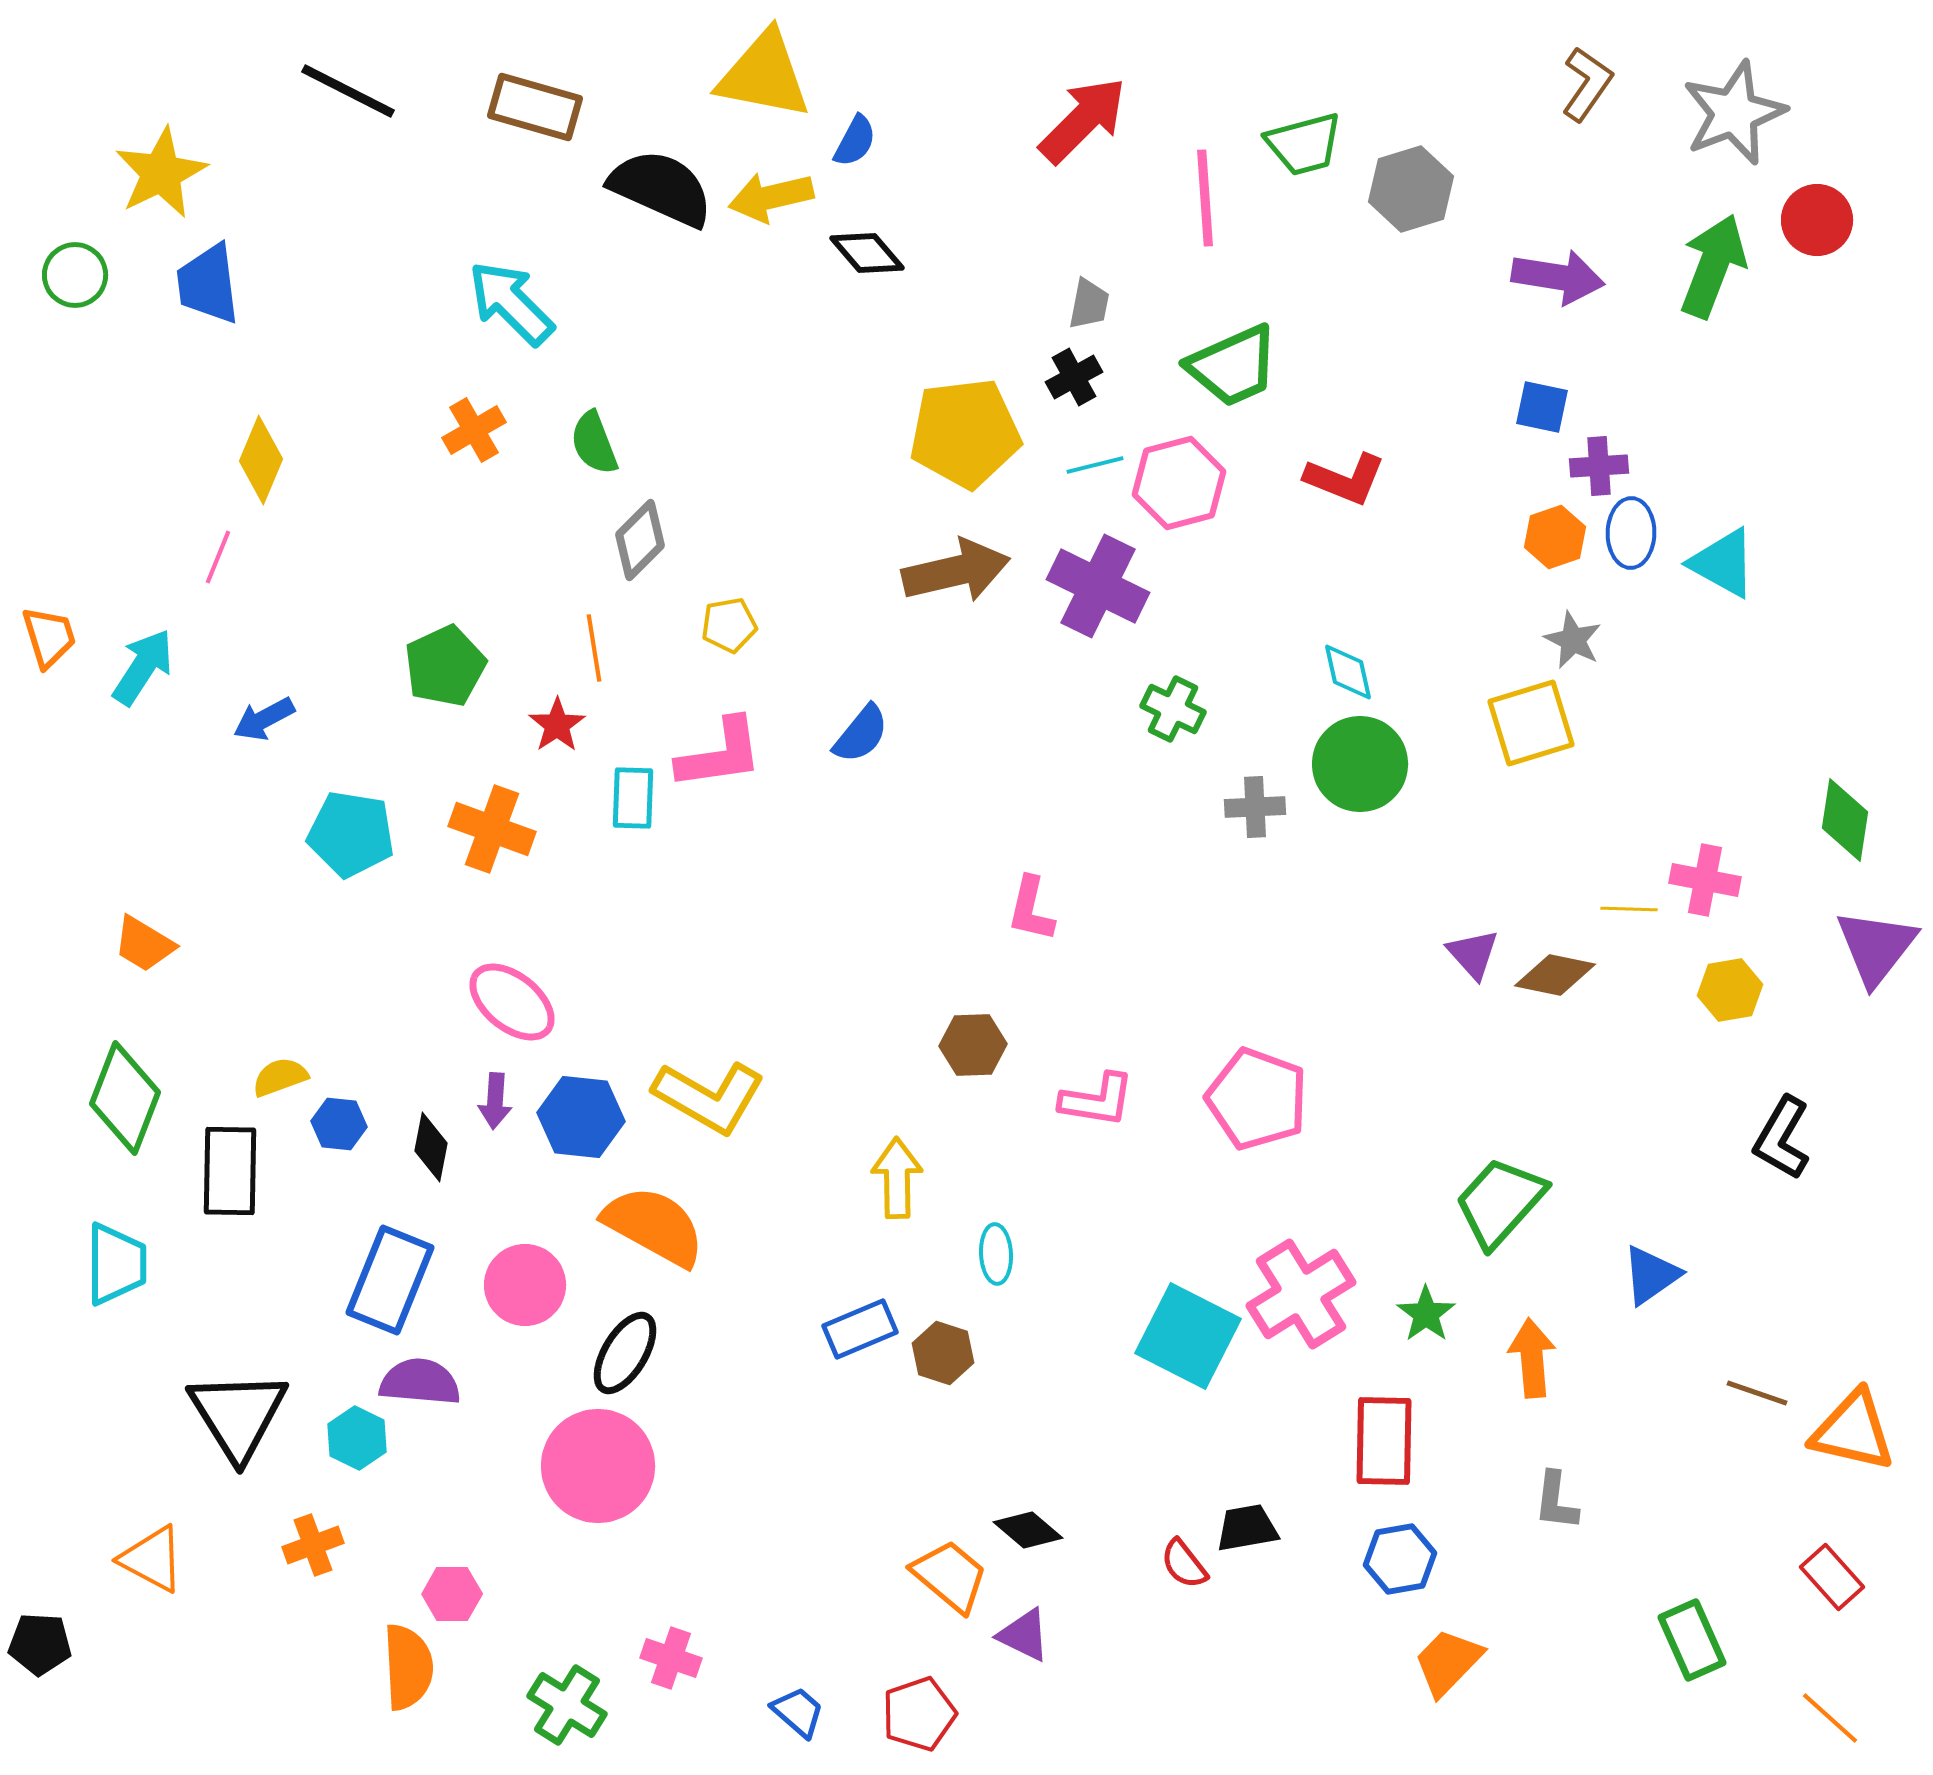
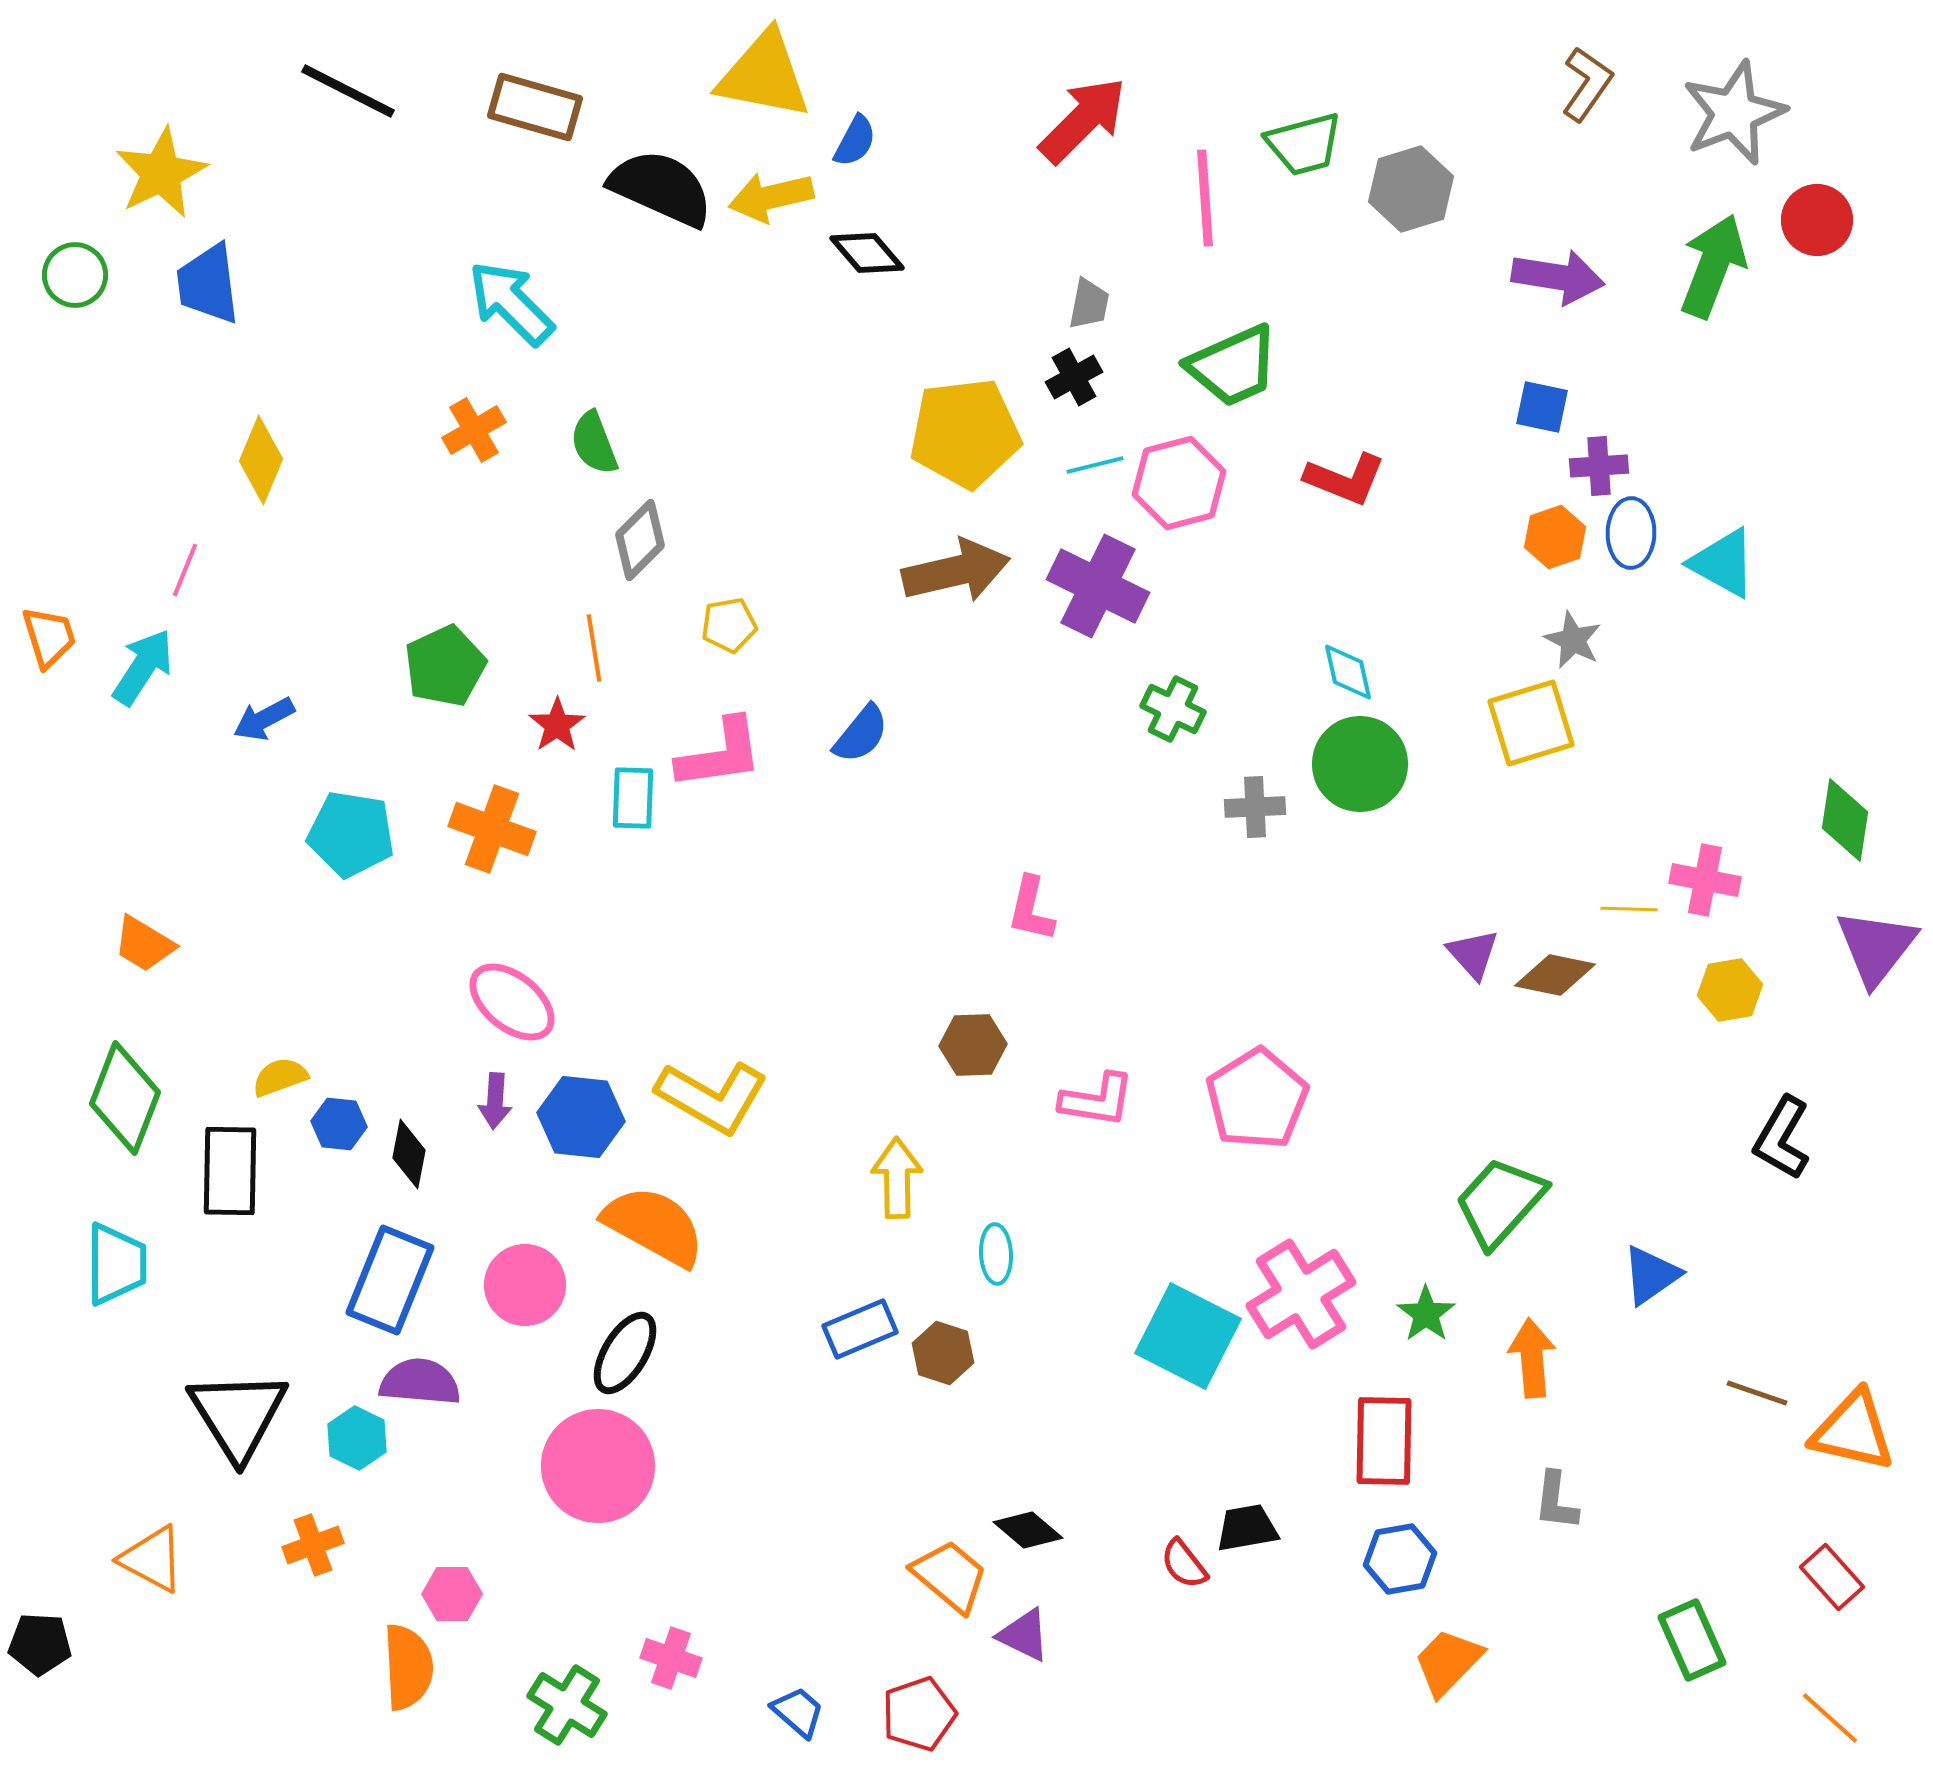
pink line at (218, 557): moved 33 px left, 13 px down
yellow L-shape at (709, 1097): moved 3 px right
pink pentagon at (1257, 1099): rotated 20 degrees clockwise
black diamond at (431, 1147): moved 22 px left, 7 px down
